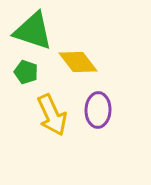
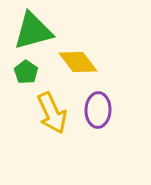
green triangle: rotated 33 degrees counterclockwise
green pentagon: rotated 15 degrees clockwise
yellow arrow: moved 2 px up
